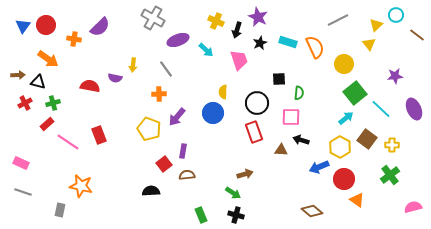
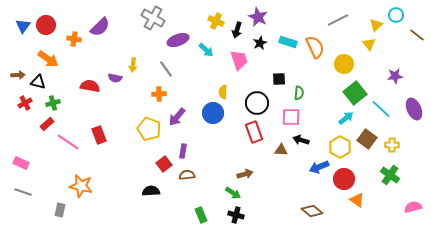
green cross at (390, 175): rotated 18 degrees counterclockwise
